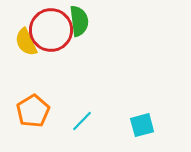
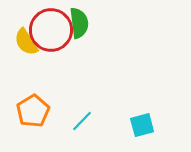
green semicircle: moved 2 px down
yellow semicircle: rotated 8 degrees counterclockwise
